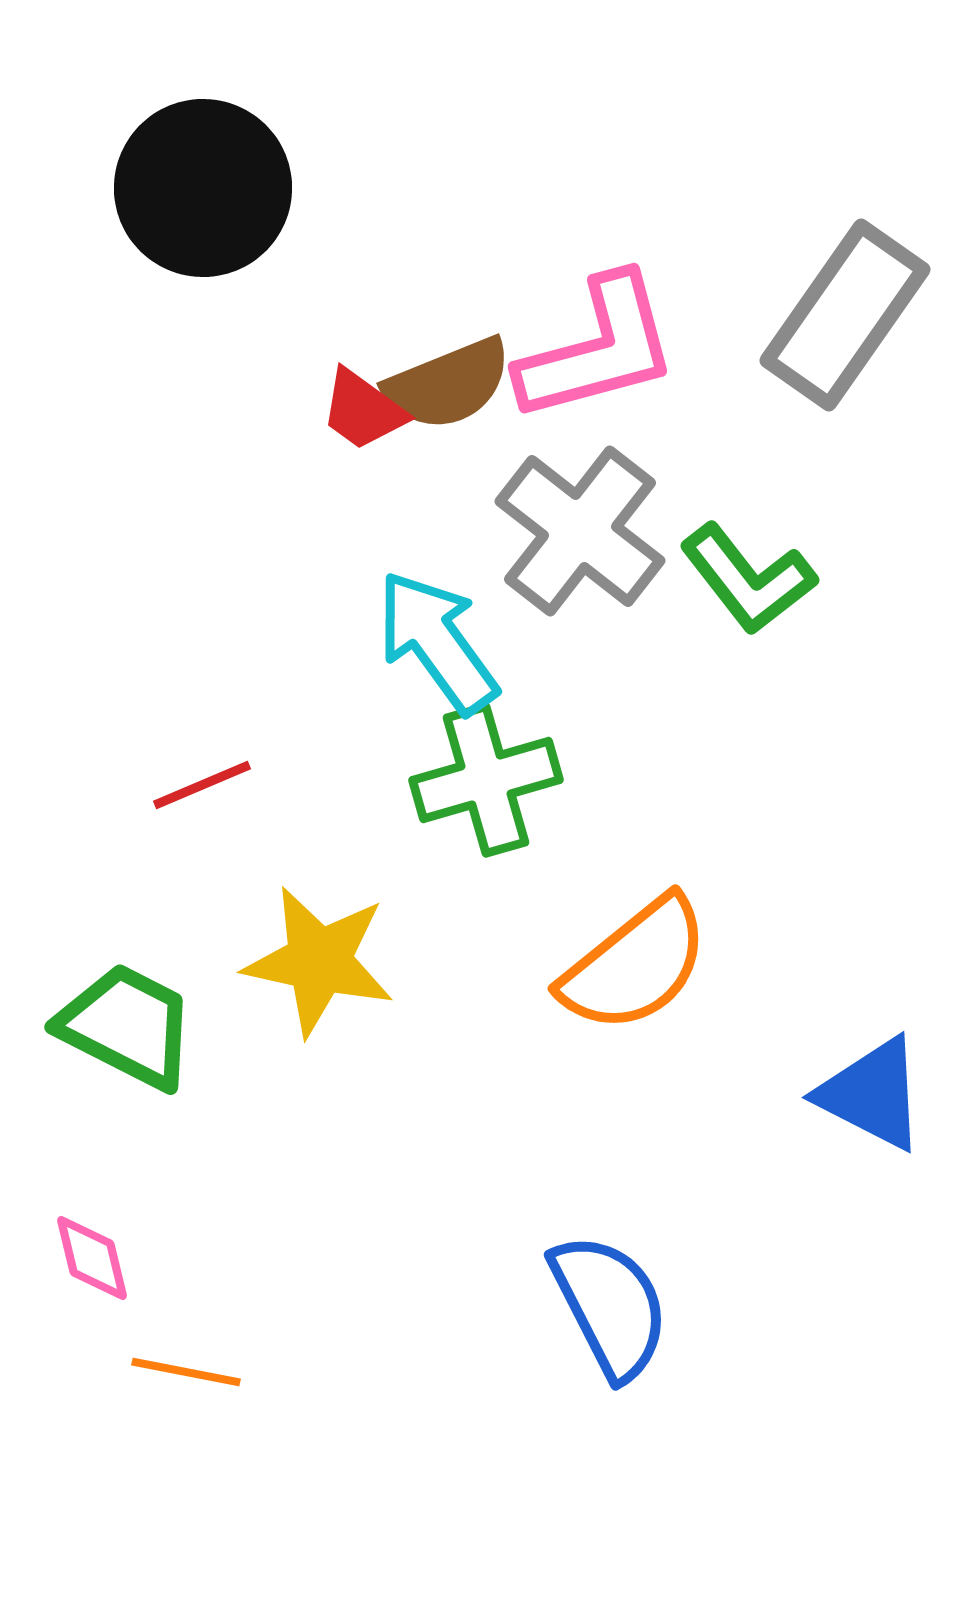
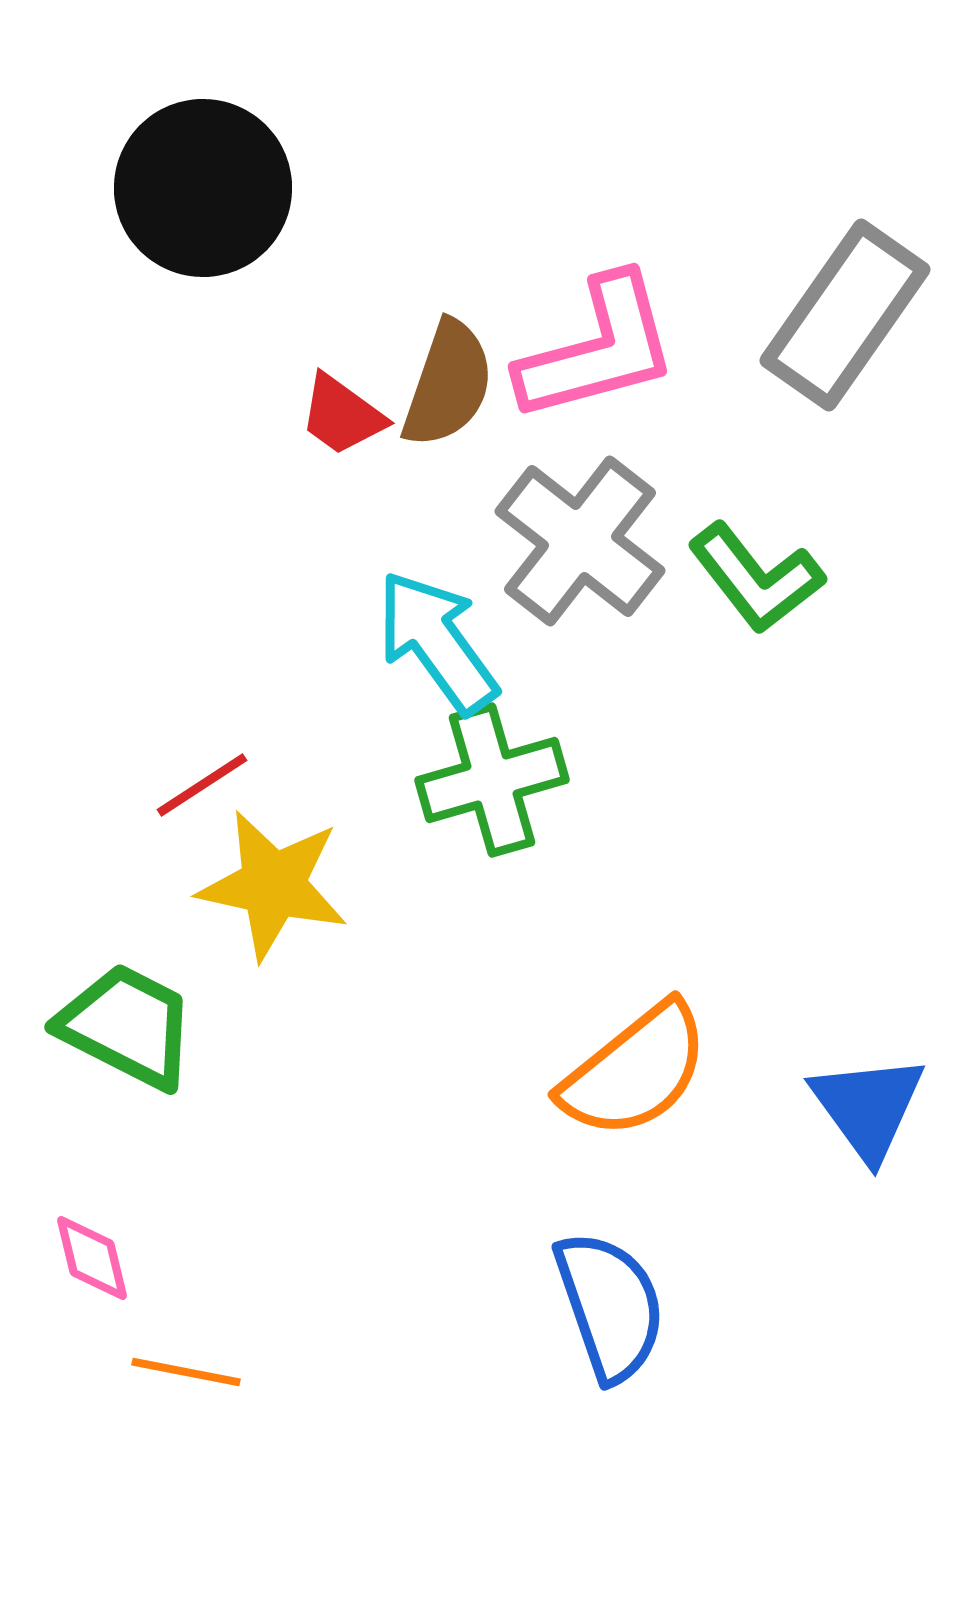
brown semicircle: rotated 49 degrees counterclockwise
red trapezoid: moved 21 px left, 5 px down
gray cross: moved 10 px down
green L-shape: moved 8 px right, 1 px up
green cross: moved 6 px right
red line: rotated 10 degrees counterclockwise
yellow star: moved 46 px left, 76 px up
orange semicircle: moved 106 px down
blue triangle: moved 4 px left, 13 px down; rotated 27 degrees clockwise
blue semicircle: rotated 8 degrees clockwise
